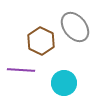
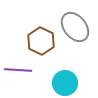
purple line: moved 3 px left
cyan circle: moved 1 px right
